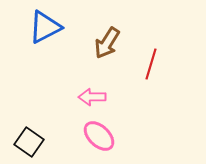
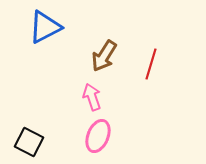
brown arrow: moved 3 px left, 13 px down
pink arrow: rotated 72 degrees clockwise
pink ellipse: moved 1 px left; rotated 68 degrees clockwise
black square: rotated 8 degrees counterclockwise
